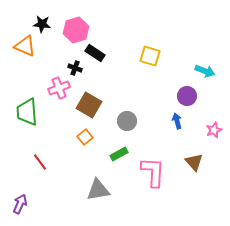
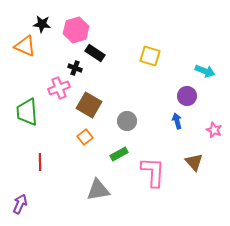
pink star: rotated 28 degrees counterclockwise
red line: rotated 36 degrees clockwise
